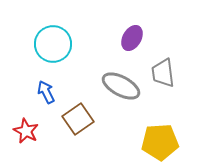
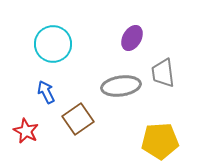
gray ellipse: rotated 36 degrees counterclockwise
yellow pentagon: moved 1 px up
